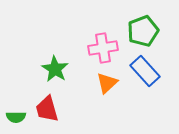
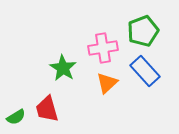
green star: moved 8 px right, 1 px up
green semicircle: rotated 30 degrees counterclockwise
